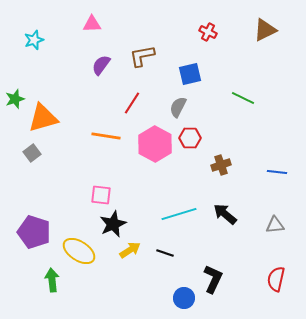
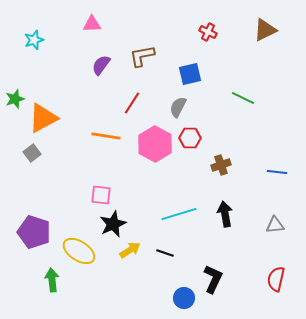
orange triangle: rotated 12 degrees counterclockwise
black arrow: rotated 40 degrees clockwise
